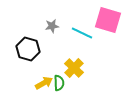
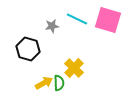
cyan line: moved 5 px left, 14 px up
